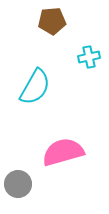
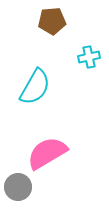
pink semicircle: moved 16 px left, 1 px down; rotated 15 degrees counterclockwise
gray circle: moved 3 px down
